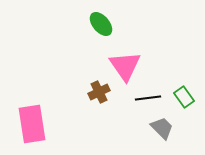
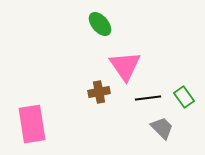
green ellipse: moved 1 px left
brown cross: rotated 15 degrees clockwise
